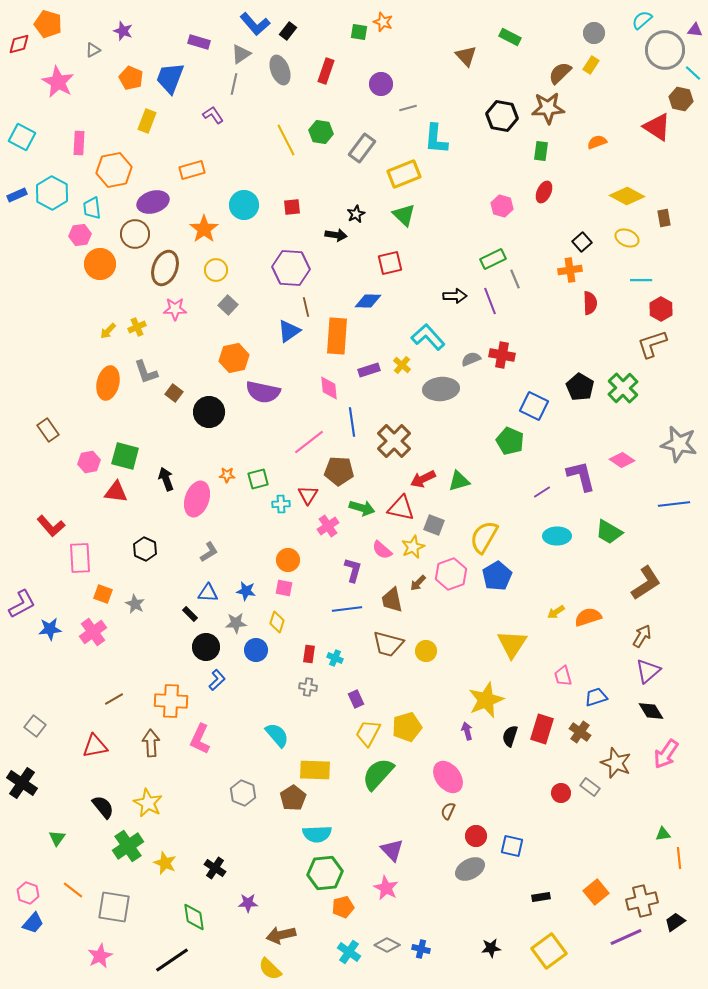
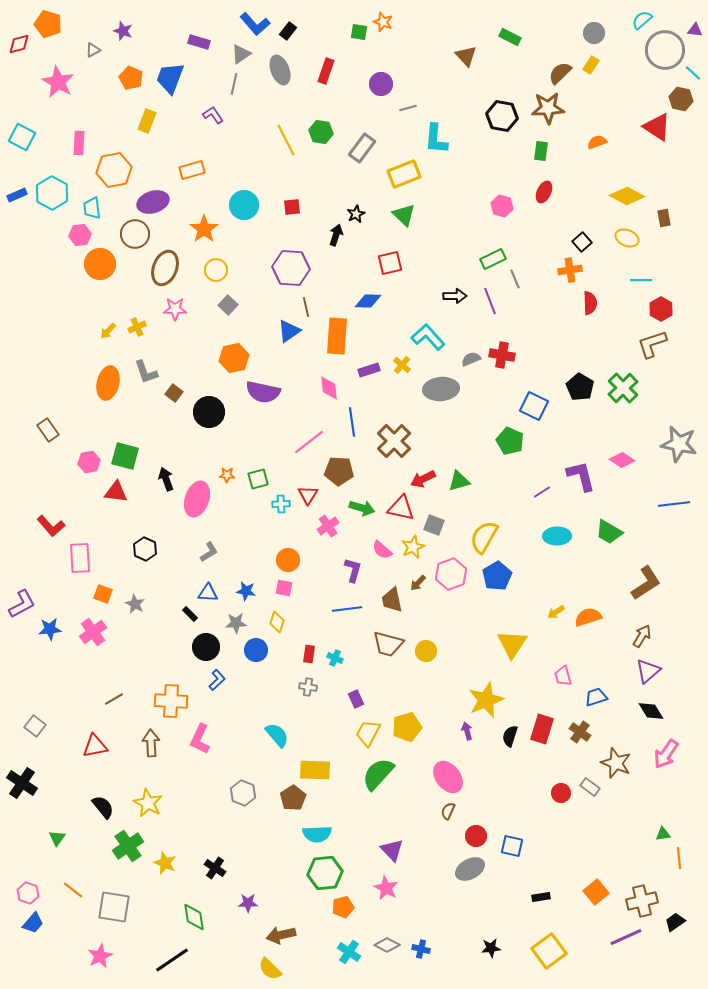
black arrow at (336, 235): rotated 80 degrees counterclockwise
